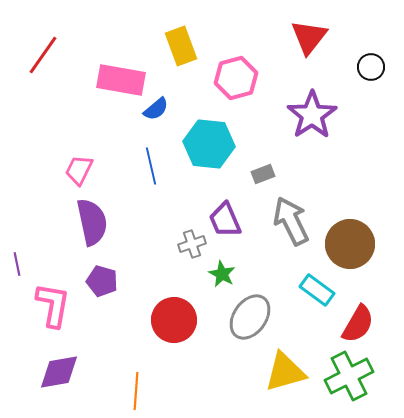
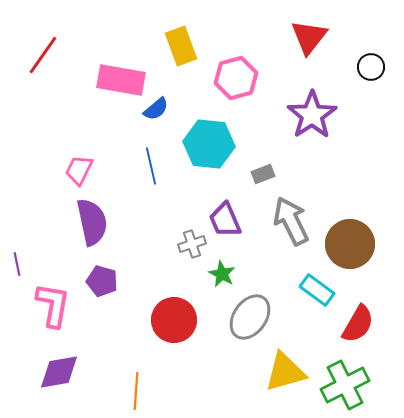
green cross: moved 4 px left, 9 px down
